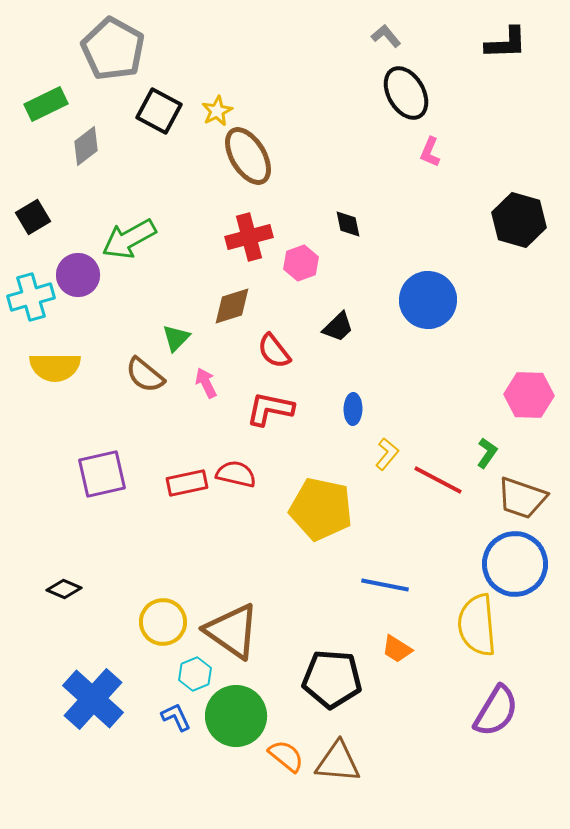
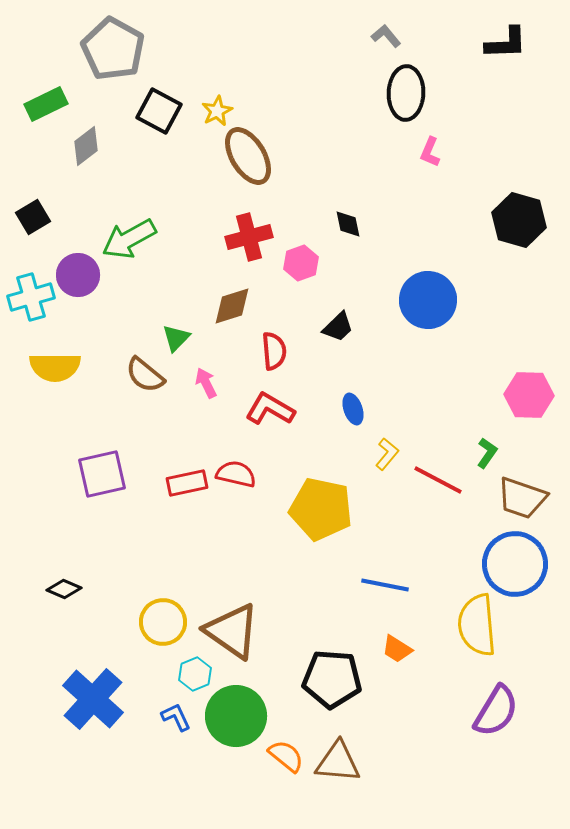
black ellipse at (406, 93): rotated 32 degrees clockwise
red semicircle at (274, 351): rotated 147 degrees counterclockwise
red L-shape at (270, 409): rotated 18 degrees clockwise
blue ellipse at (353, 409): rotated 20 degrees counterclockwise
